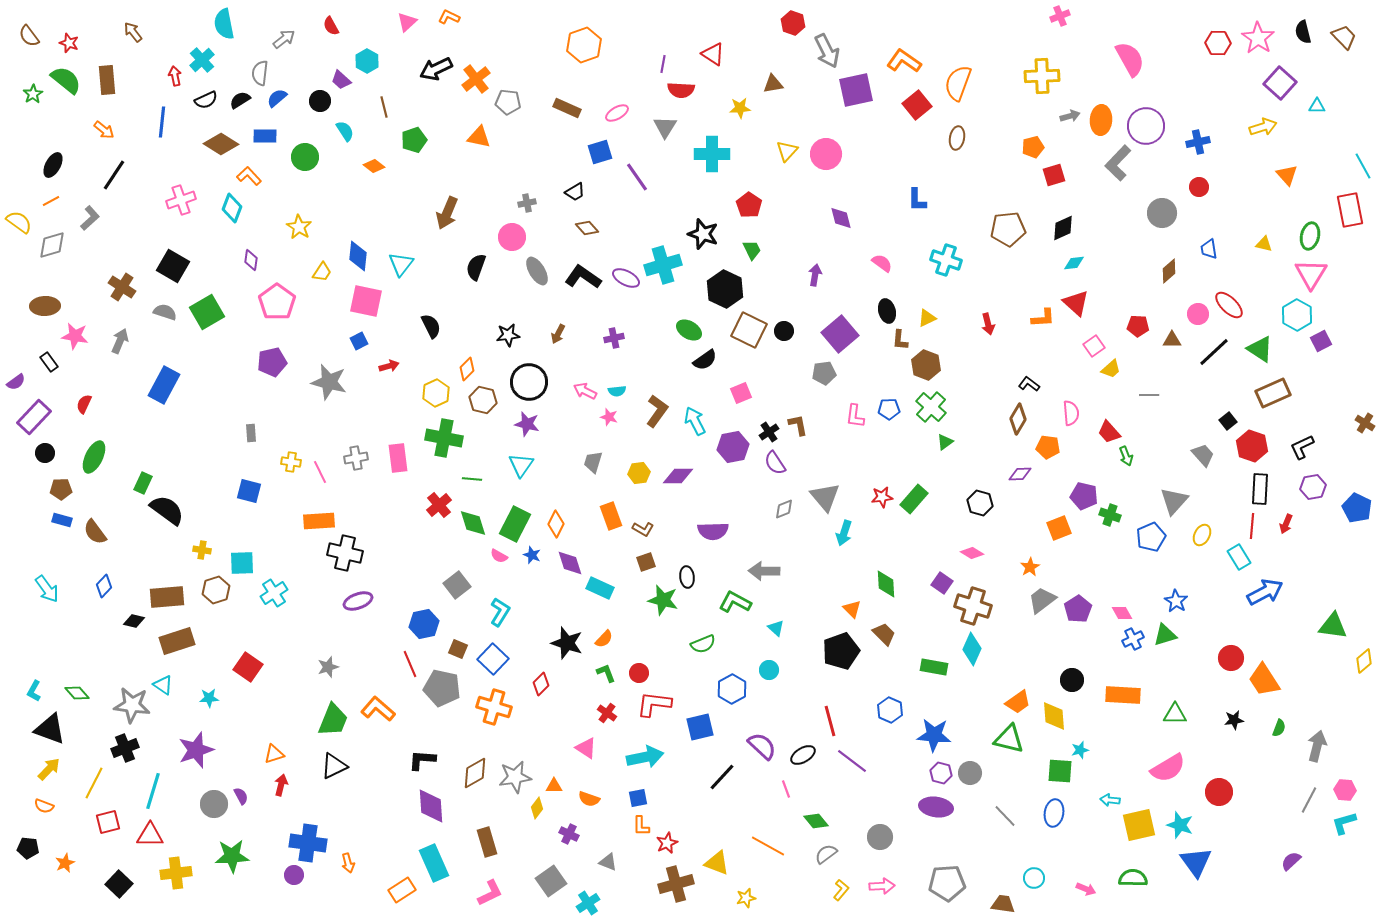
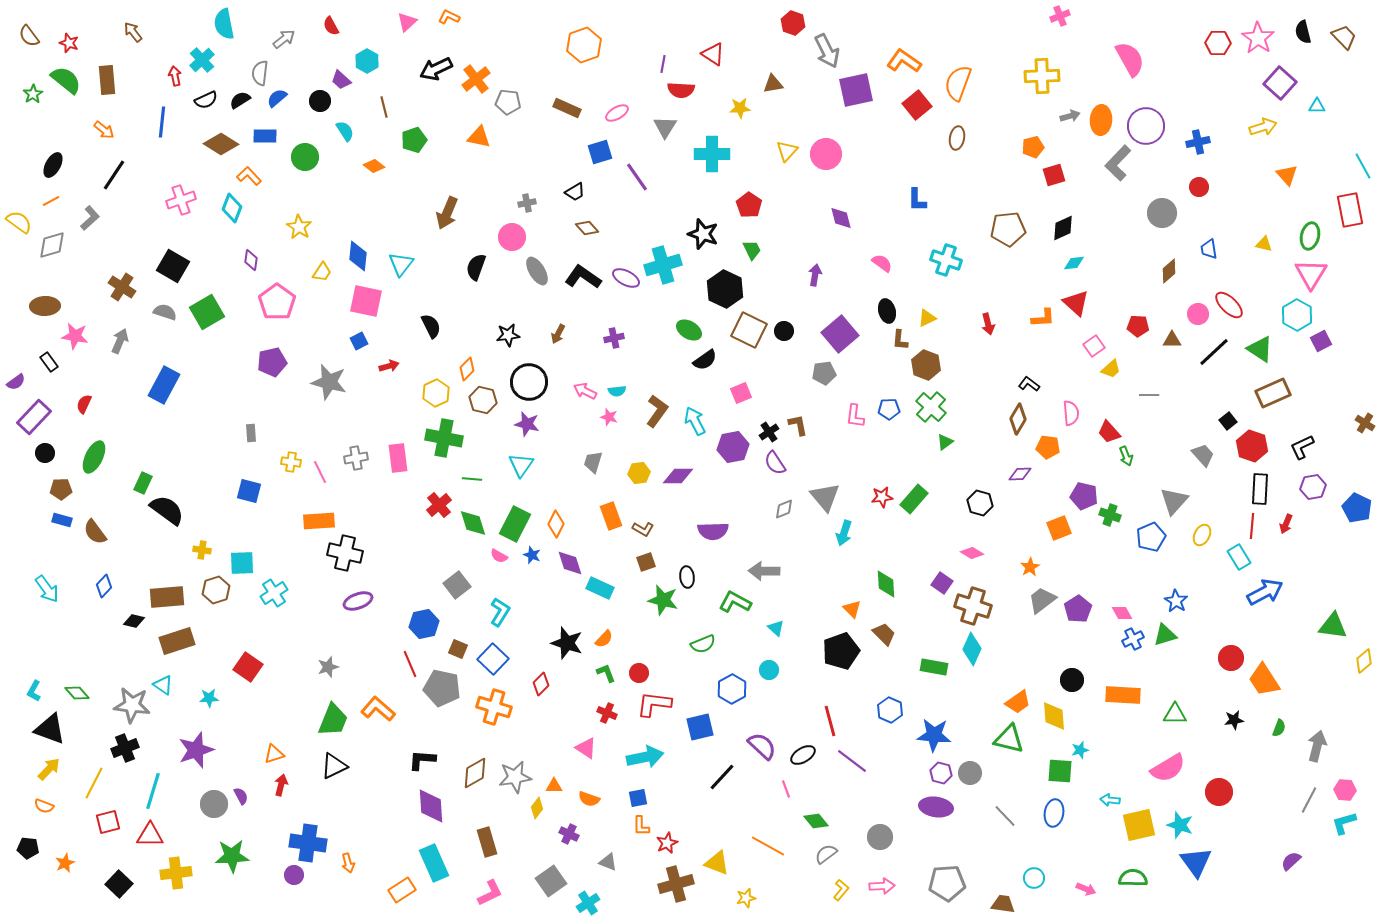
red cross at (607, 713): rotated 12 degrees counterclockwise
